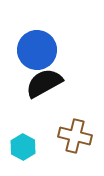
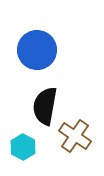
black semicircle: moved 1 px right, 23 px down; rotated 51 degrees counterclockwise
brown cross: rotated 20 degrees clockwise
